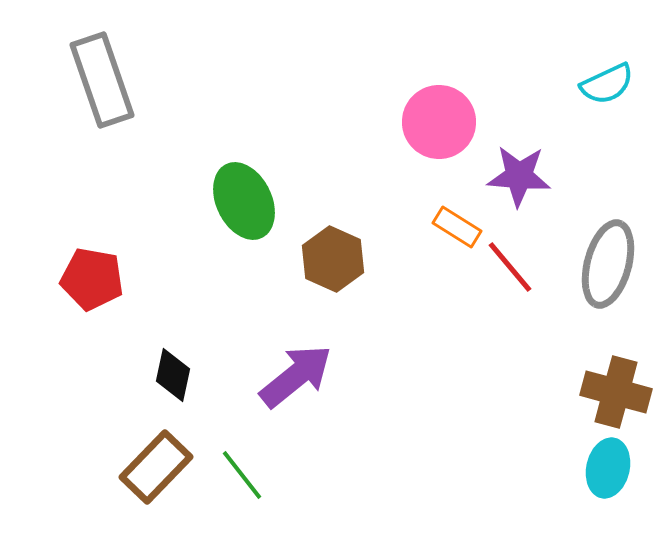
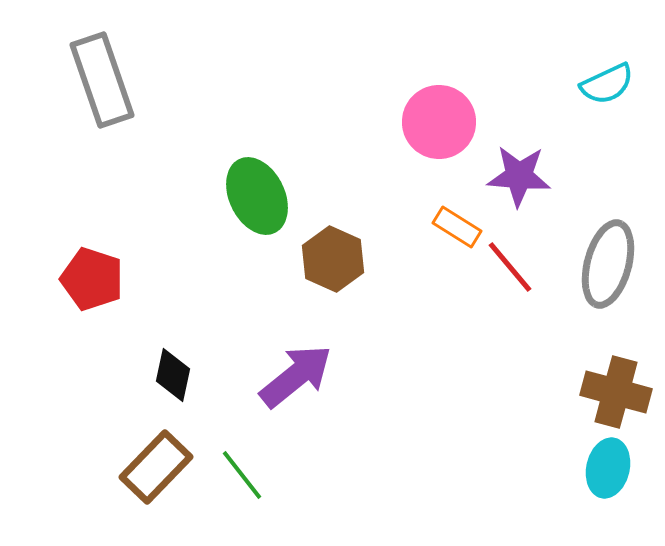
green ellipse: moved 13 px right, 5 px up
red pentagon: rotated 8 degrees clockwise
